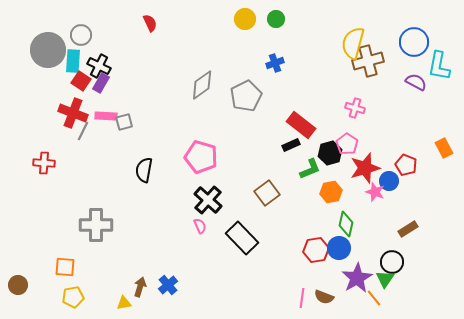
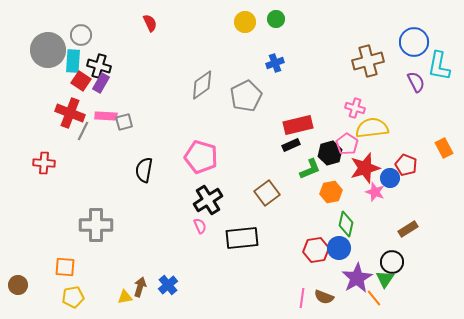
yellow circle at (245, 19): moved 3 px down
yellow semicircle at (353, 43): moved 19 px right, 85 px down; rotated 68 degrees clockwise
black cross at (99, 66): rotated 10 degrees counterclockwise
purple semicircle at (416, 82): rotated 35 degrees clockwise
red cross at (73, 113): moved 3 px left
red rectangle at (301, 125): moved 3 px left; rotated 52 degrees counterclockwise
blue circle at (389, 181): moved 1 px right, 3 px up
black cross at (208, 200): rotated 16 degrees clockwise
black rectangle at (242, 238): rotated 52 degrees counterclockwise
yellow triangle at (124, 303): moved 1 px right, 6 px up
